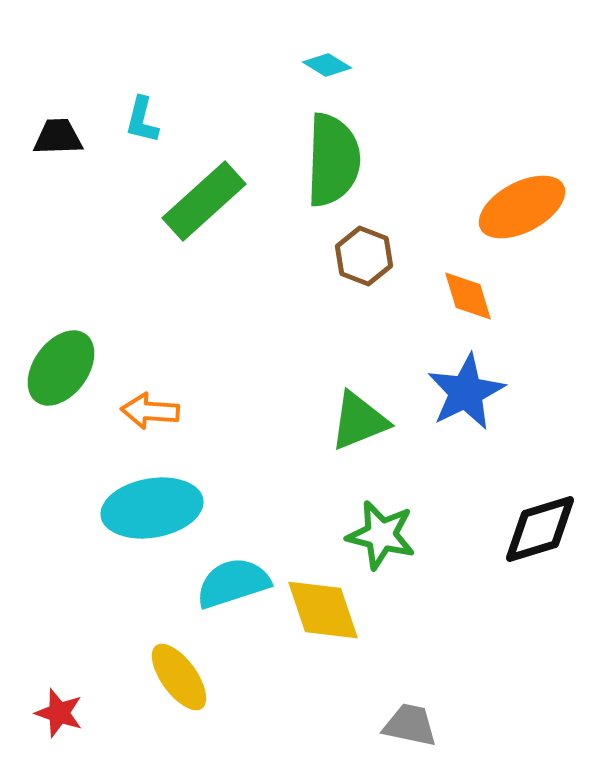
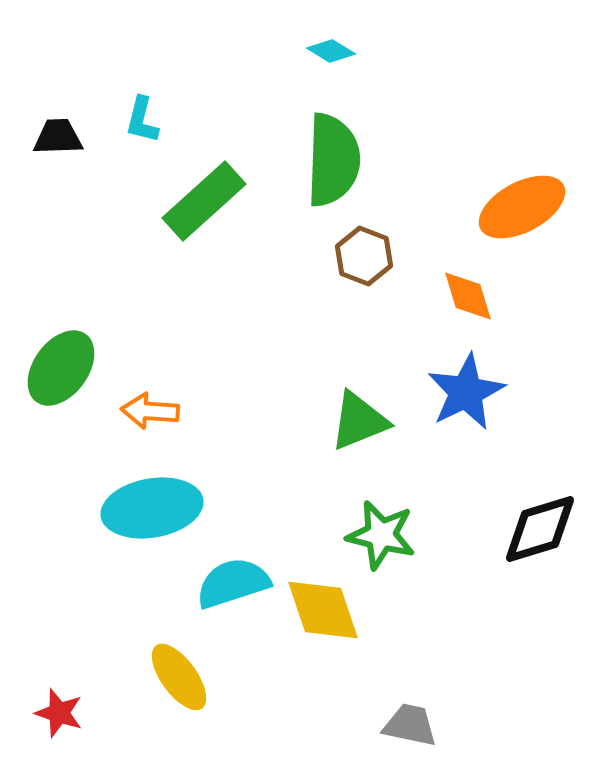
cyan diamond: moved 4 px right, 14 px up
